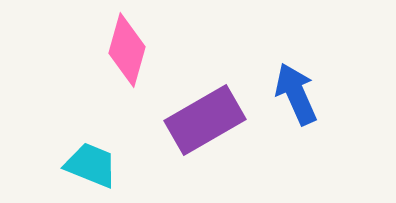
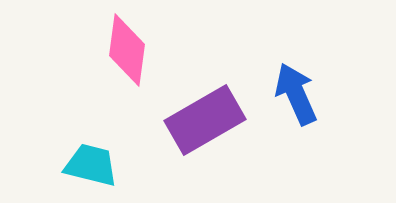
pink diamond: rotated 8 degrees counterclockwise
cyan trapezoid: rotated 8 degrees counterclockwise
